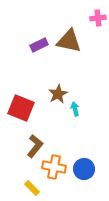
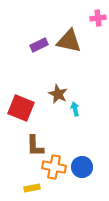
brown star: rotated 18 degrees counterclockwise
brown L-shape: rotated 140 degrees clockwise
blue circle: moved 2 px left, 2 px up
yellow rectangle: rotated 56 degrees counterclockwise
